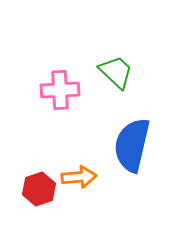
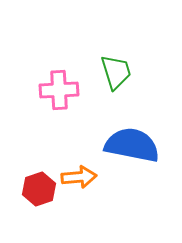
green trapezoid: rotated 30 degrees clockwise
pink cross: moved 1 px left
blue semicircle: rotated 88 degrees clockwise
